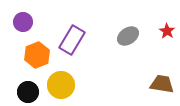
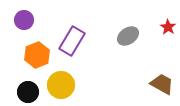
purple circle: moved 1 px right, 2 px up
red star: moved 1 px right, 4 px up
purple rectangle: moved 1 px down
brown trapezoid: rotated 20 degrees clockwise
